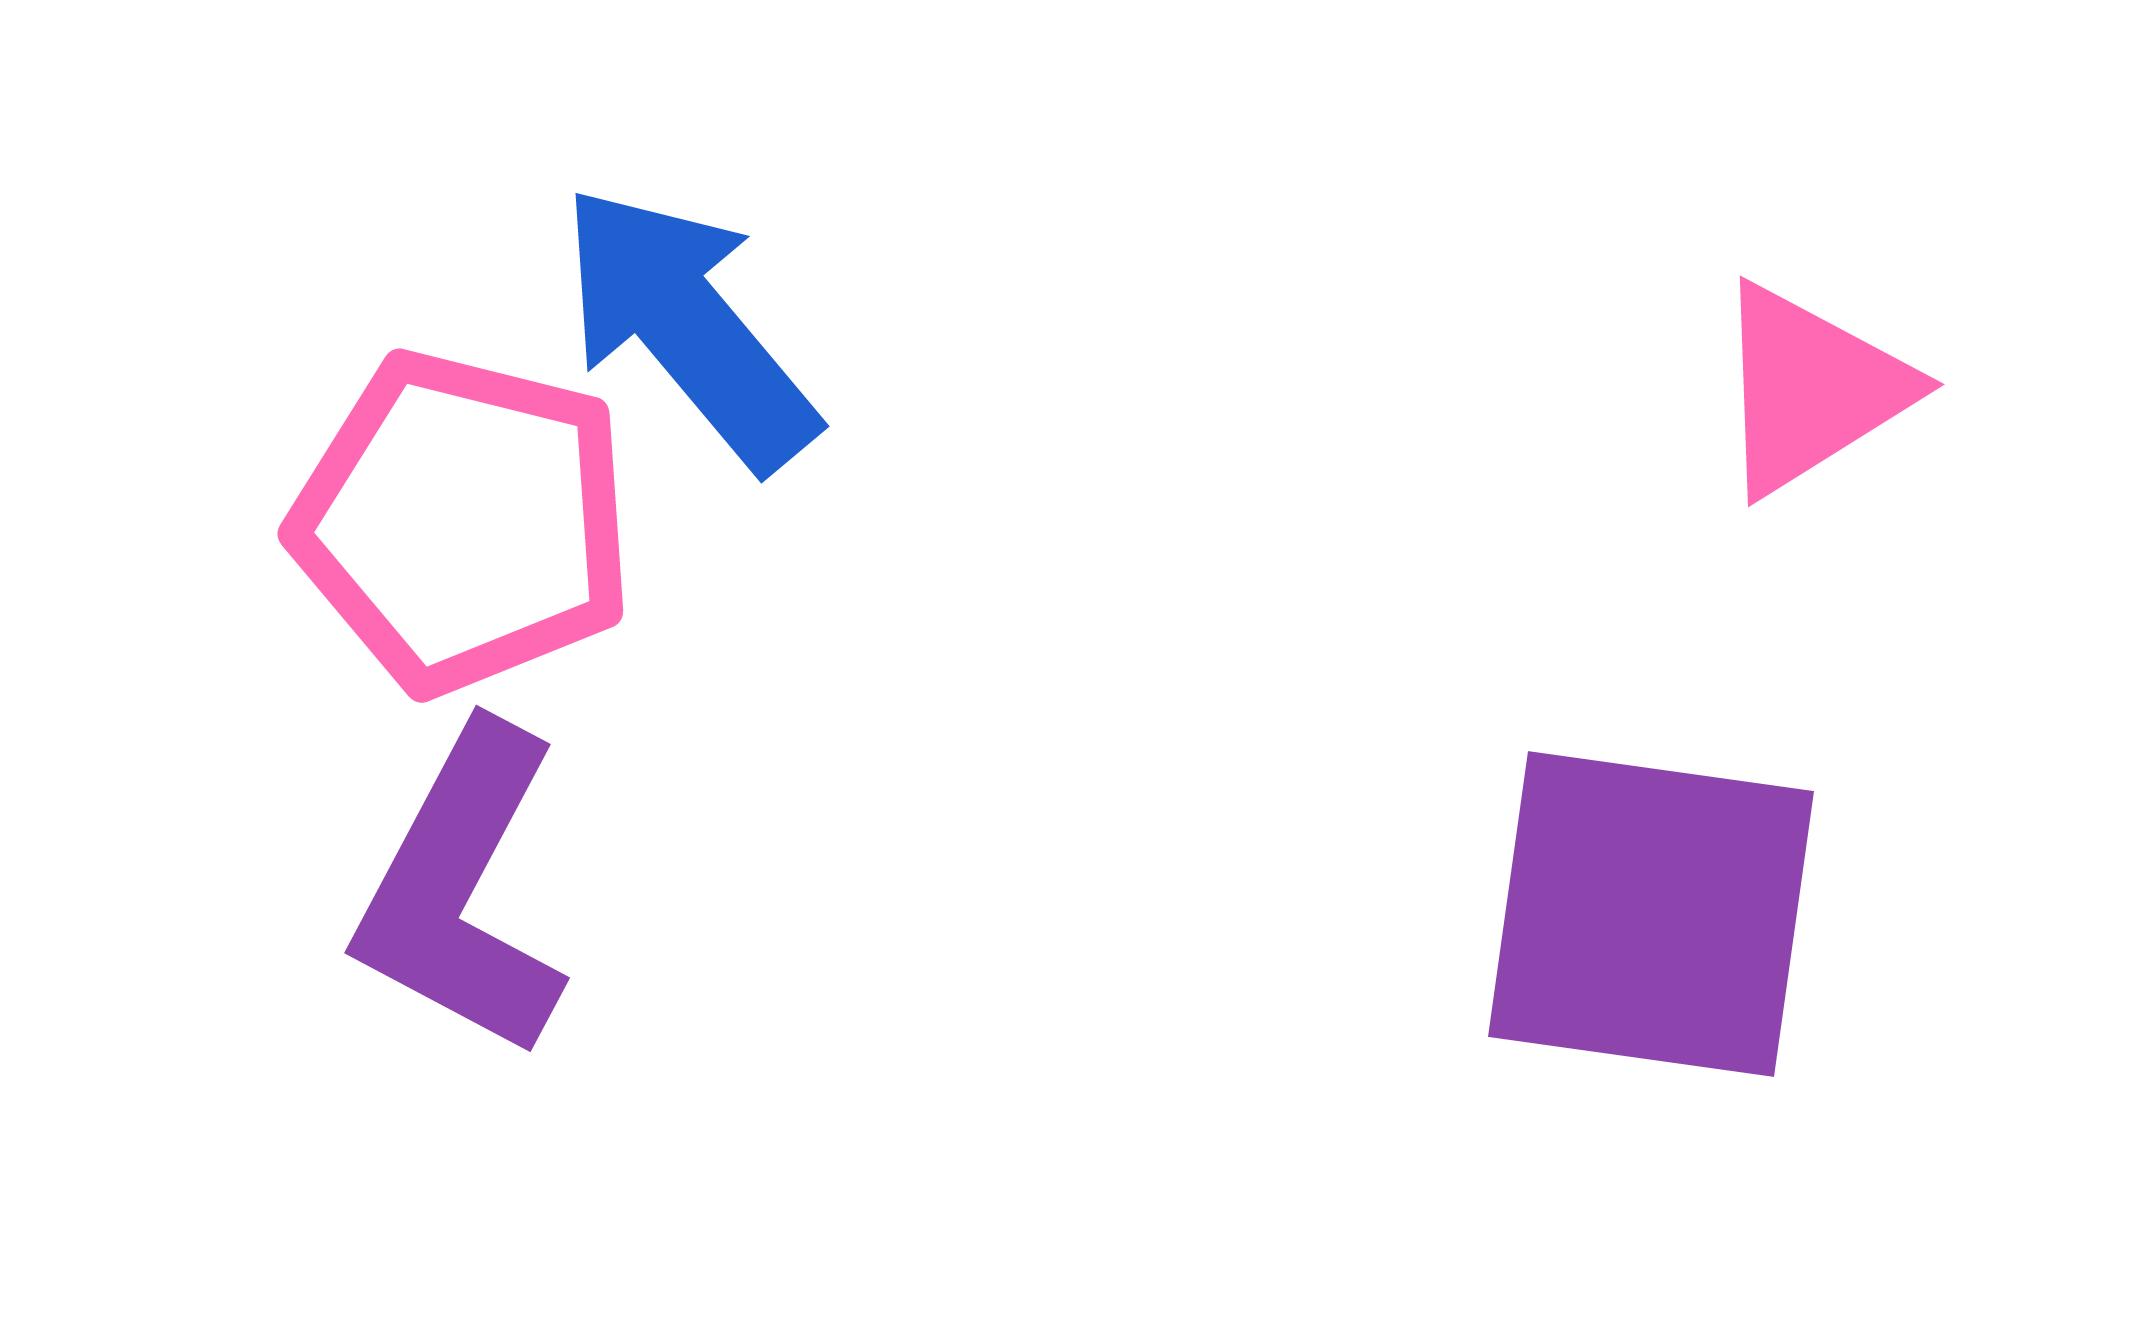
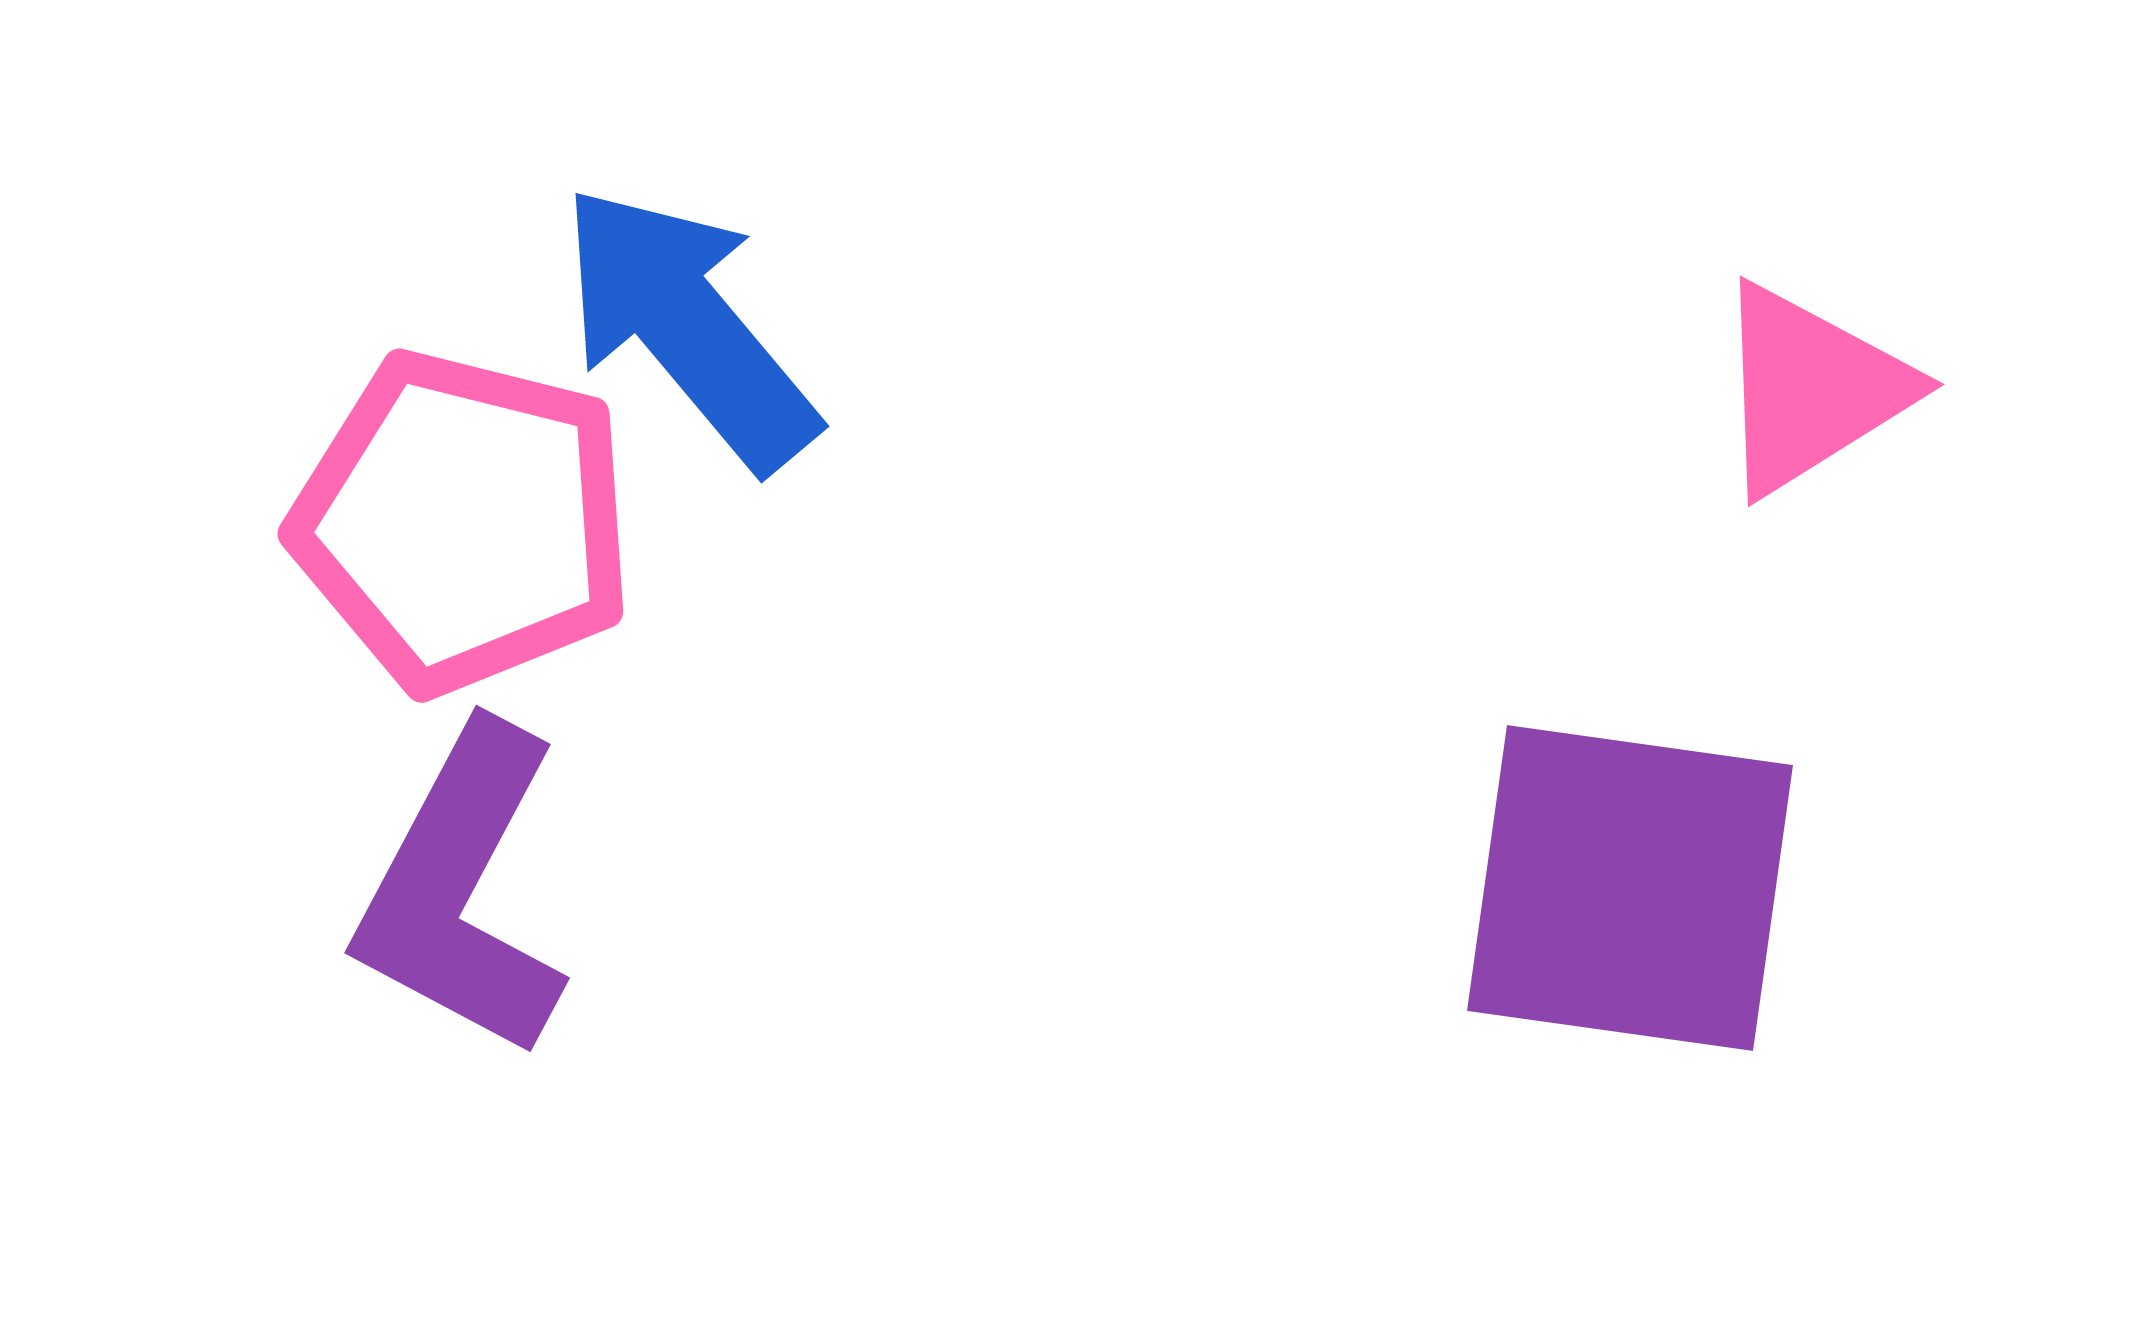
purple square: moved 21 px left, 26 px up
